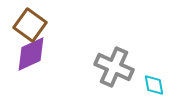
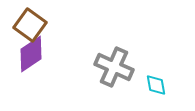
purple diamond: rotated 9 degrees counterclockwise
cyan diamond: moved 2 px right
